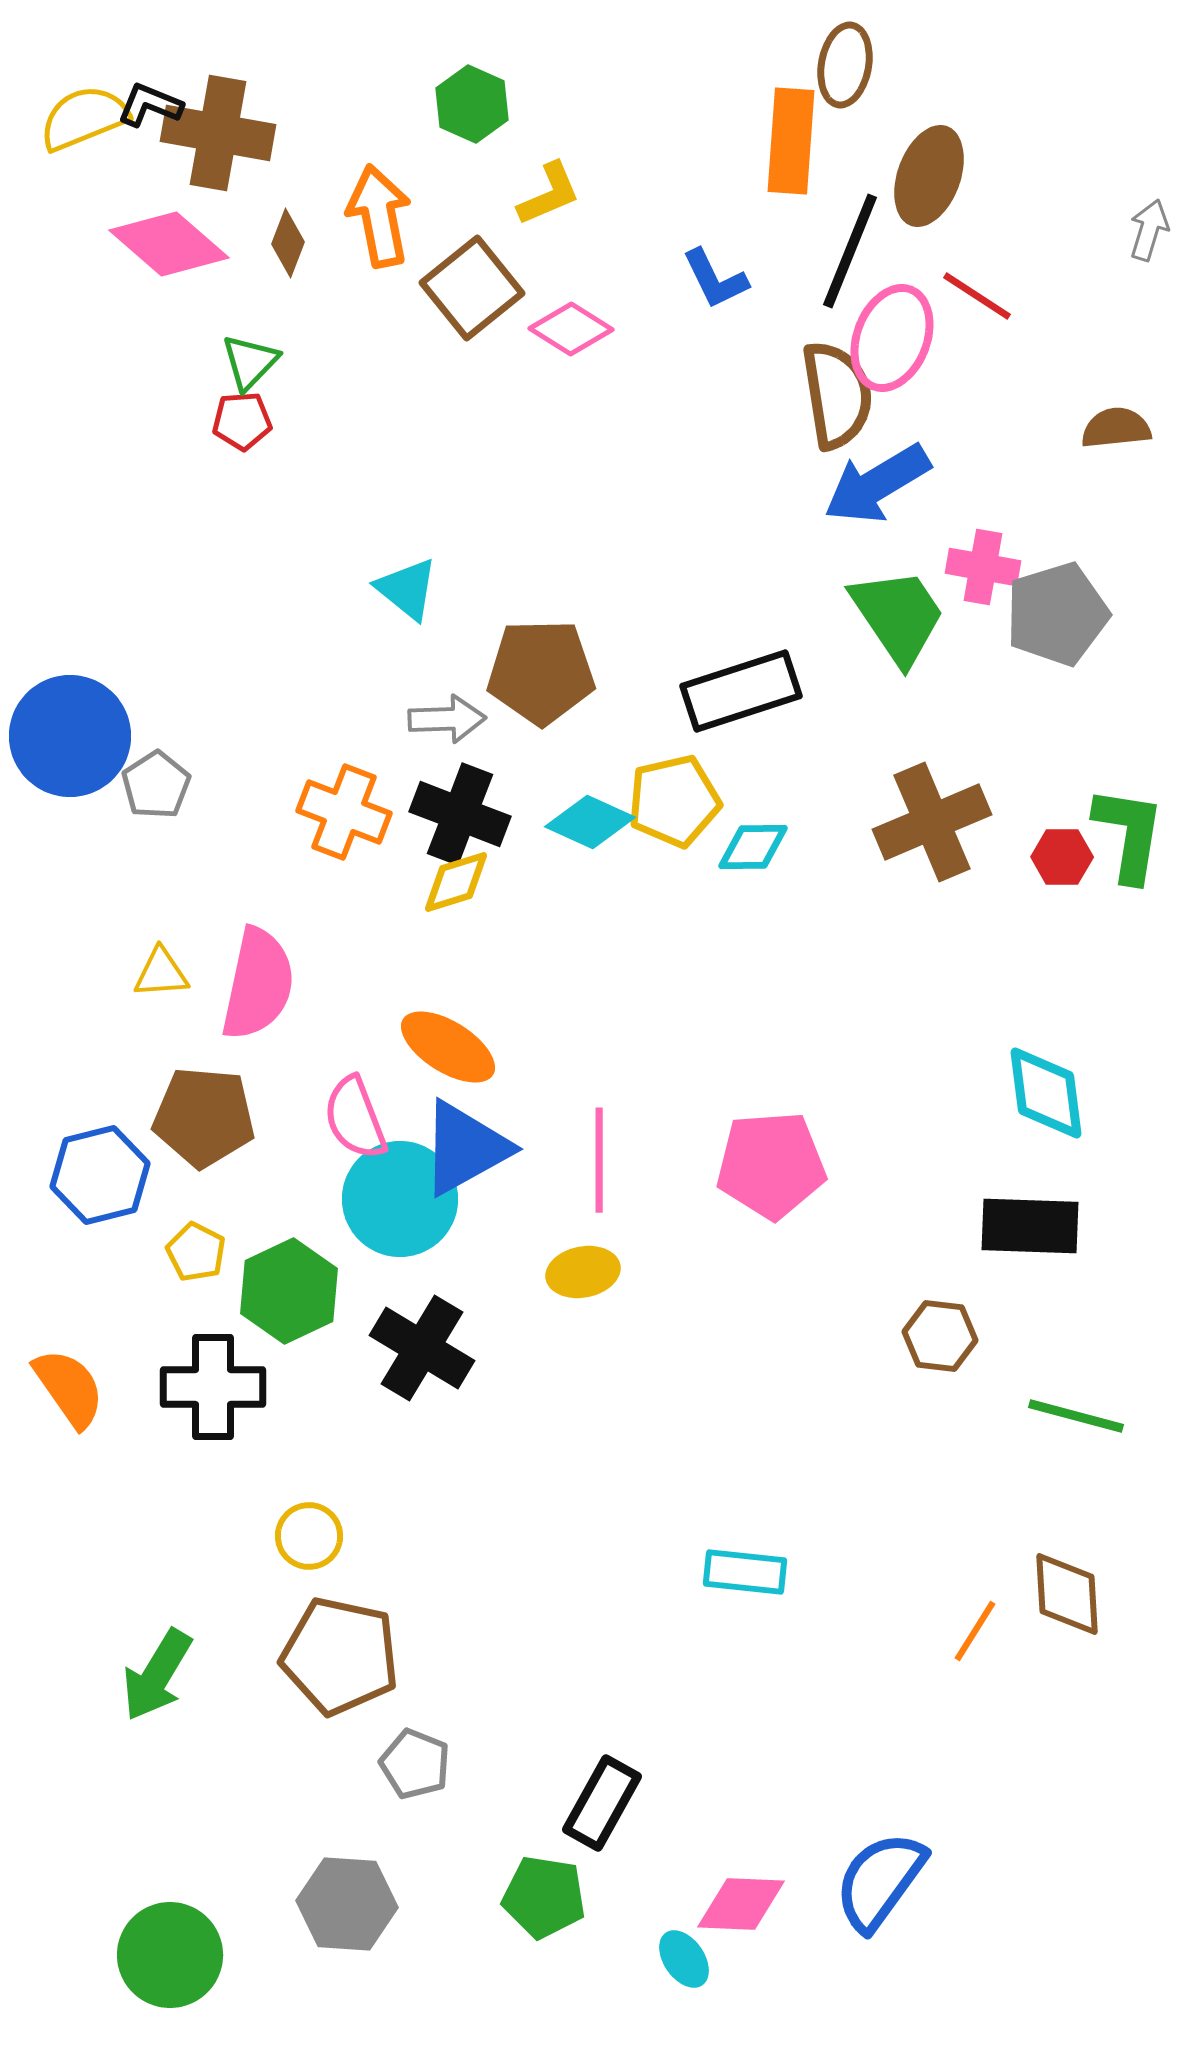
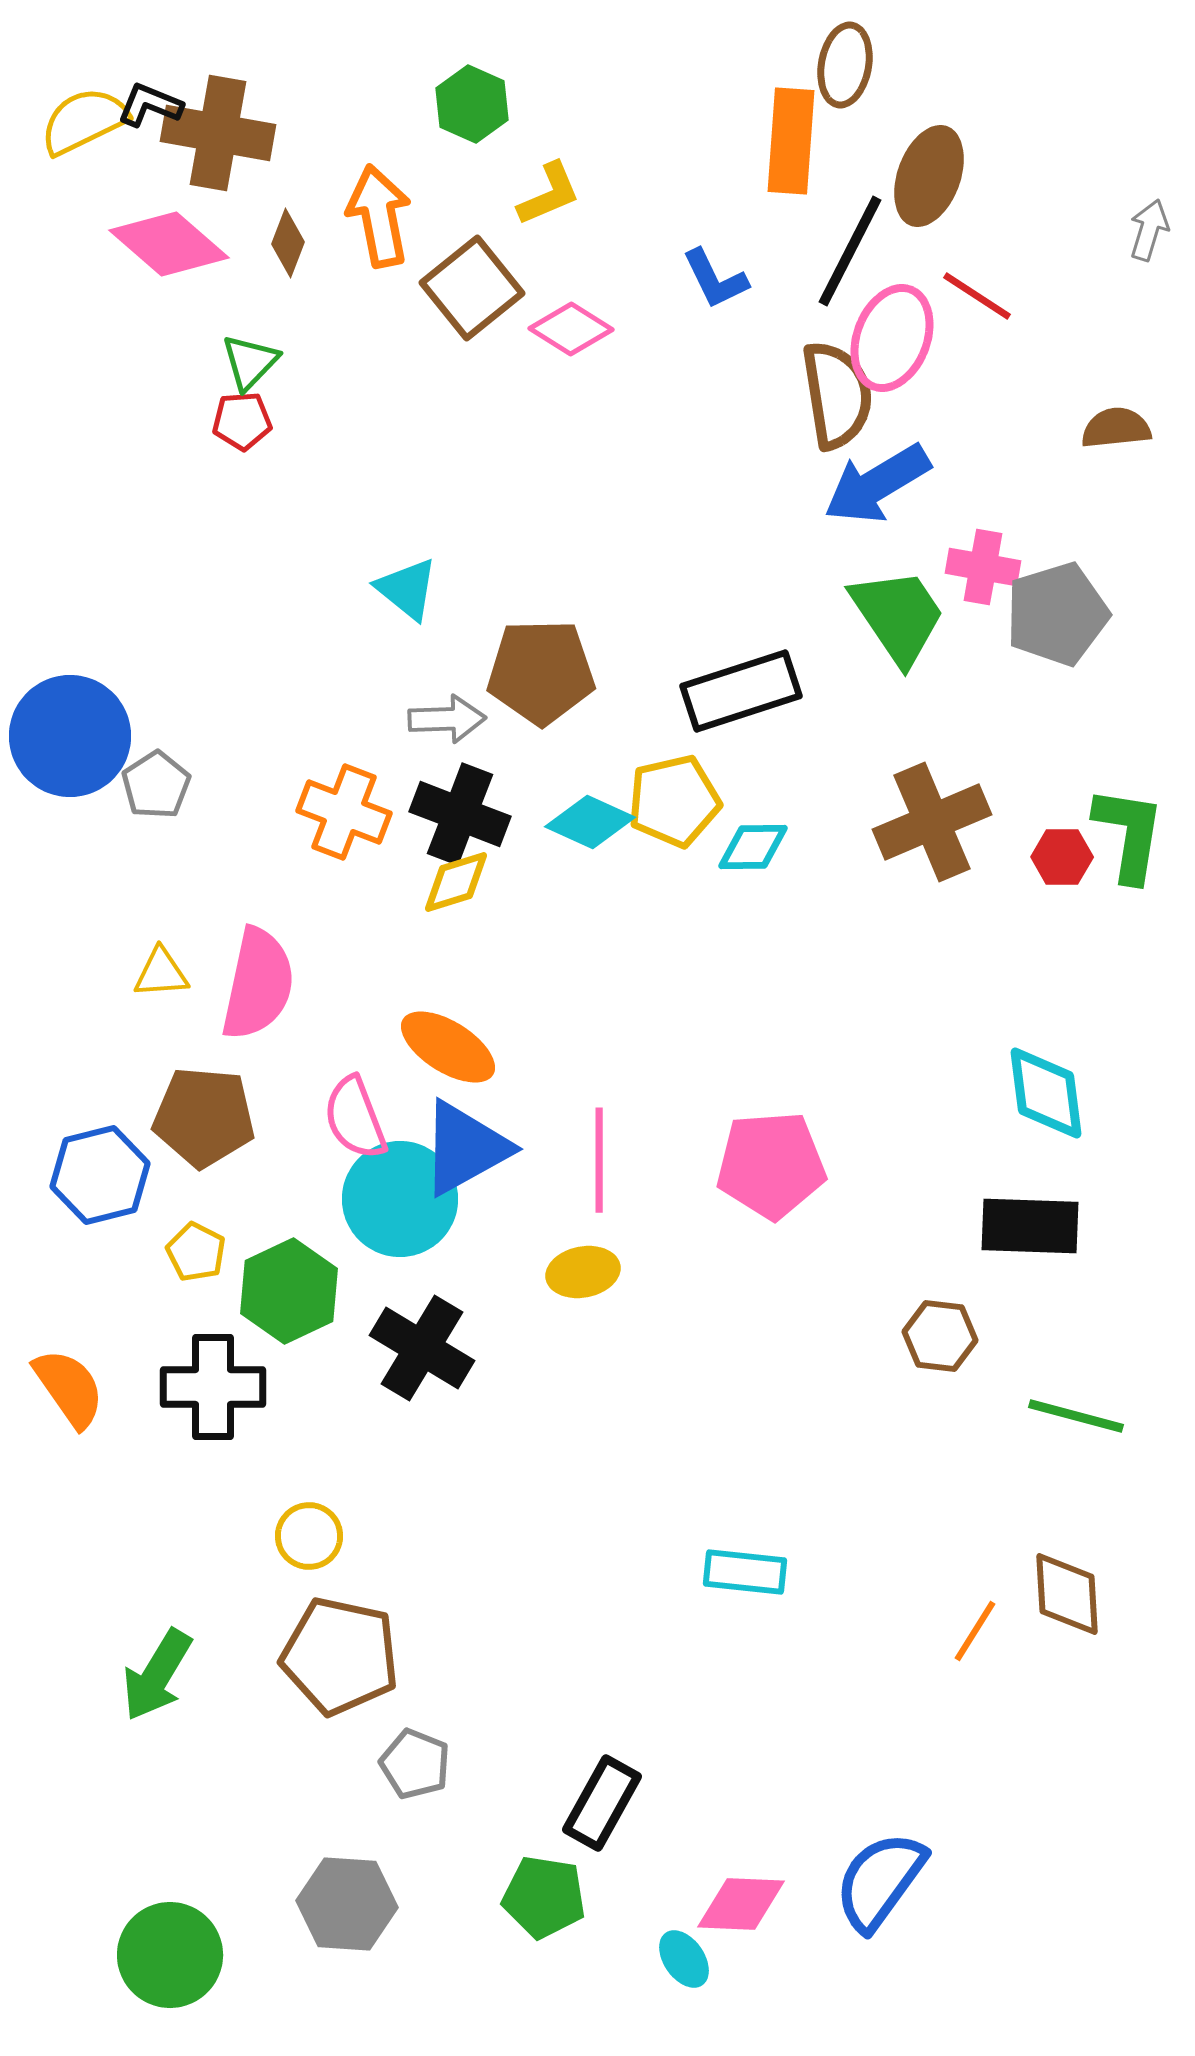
yellow semicircle at (84, 118): moved 3 px down; rotated 4 degrees counterclockwise
black line at (850, 251): rotated 5 degrees clockwise
